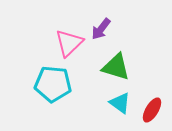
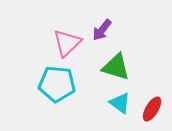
purple arrow: moved 1 px right, 1 px down
pink triangle: moved 2 px left
cyan pentagon: moved 4 px right
red ellipse: moved 1 px up
